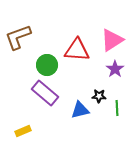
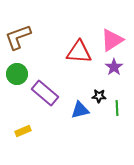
red triangle: moved 2 px right, 2 px down
green circle: moved 30 px left, 9 px down
purple star: moved 1 px left, 2 px up
